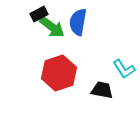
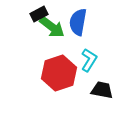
cyan L-shape: moved 35 px left, 9 px up; rotated 115 degrees counterclockwise
